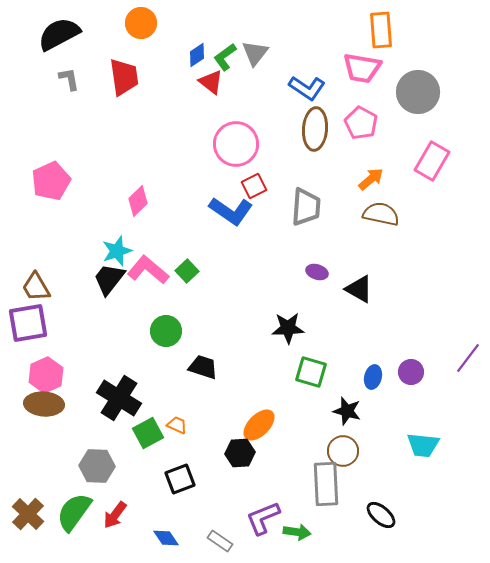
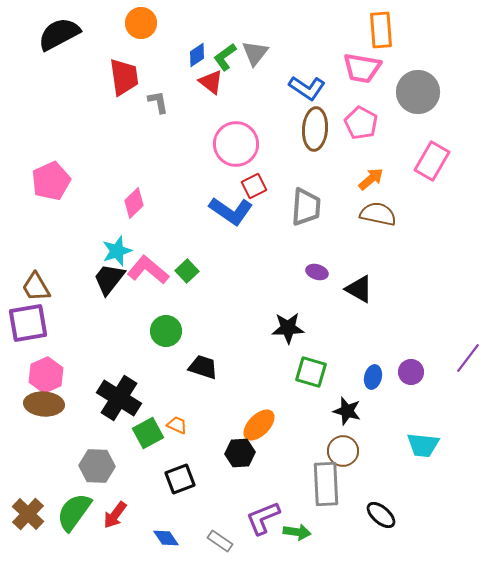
gray L-shape at (69, 79): moved 89 px right, 23 px down
pink diamond at (138, 201): moved 4 px left, 2 px down
brown semicircle at (381, 214): moved 3 px left
